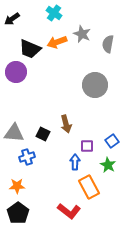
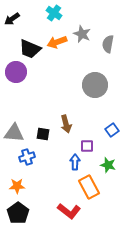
black square: rotated 16 degrees counterclockwise
blue square: moved 11 px up
green star: rotated 14 degrees counterclockwise
